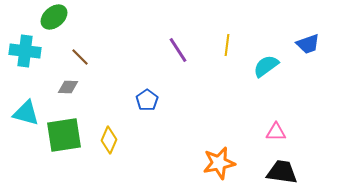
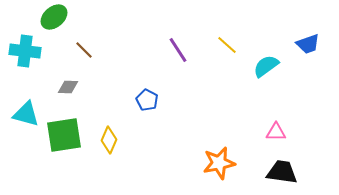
yellow line: rotated 55 degrees counterclockwise
brown line: moved 4 px right, 7 px up
blue pentagon: rotated 10 degrees counterclockwise
cyan triangle: moved 1 px down
